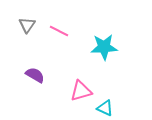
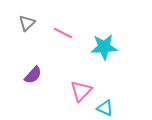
gray triangle: moved 2 px up; rotated 12 degrees clockwise
pink line: moved 4 px right, 2 px down
purple semicircle: moved 2 px left; rotated 102 degrees clockwise
pink triangle: rotated 30 degrees counterclockwise
